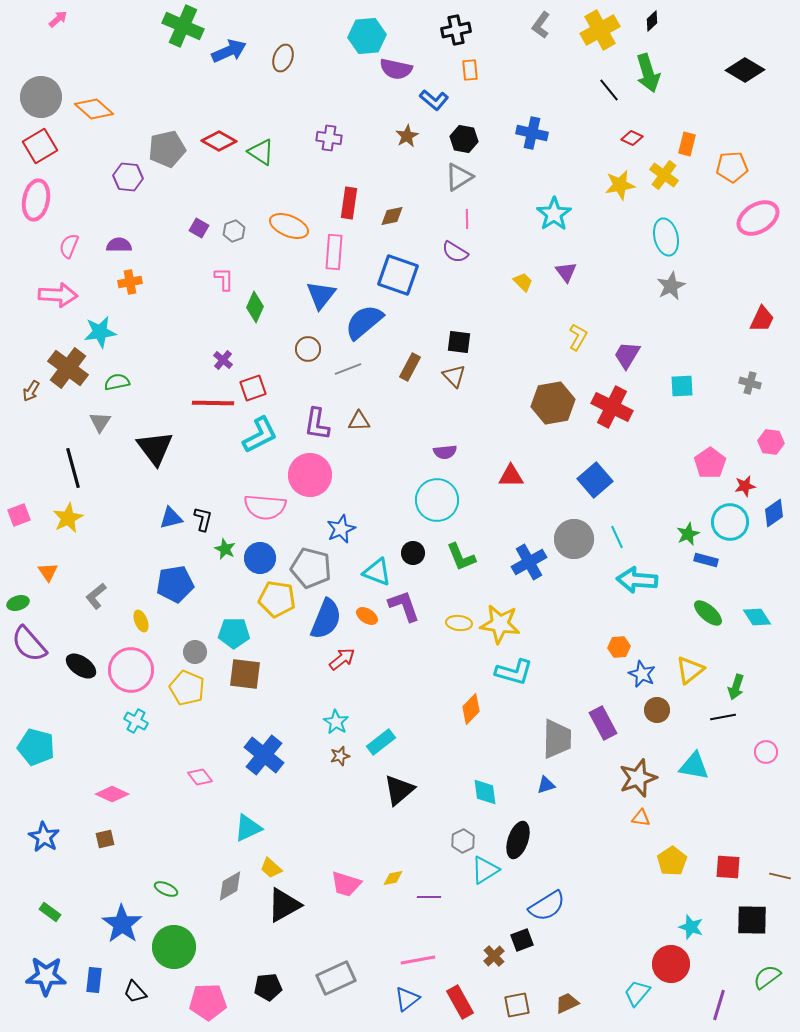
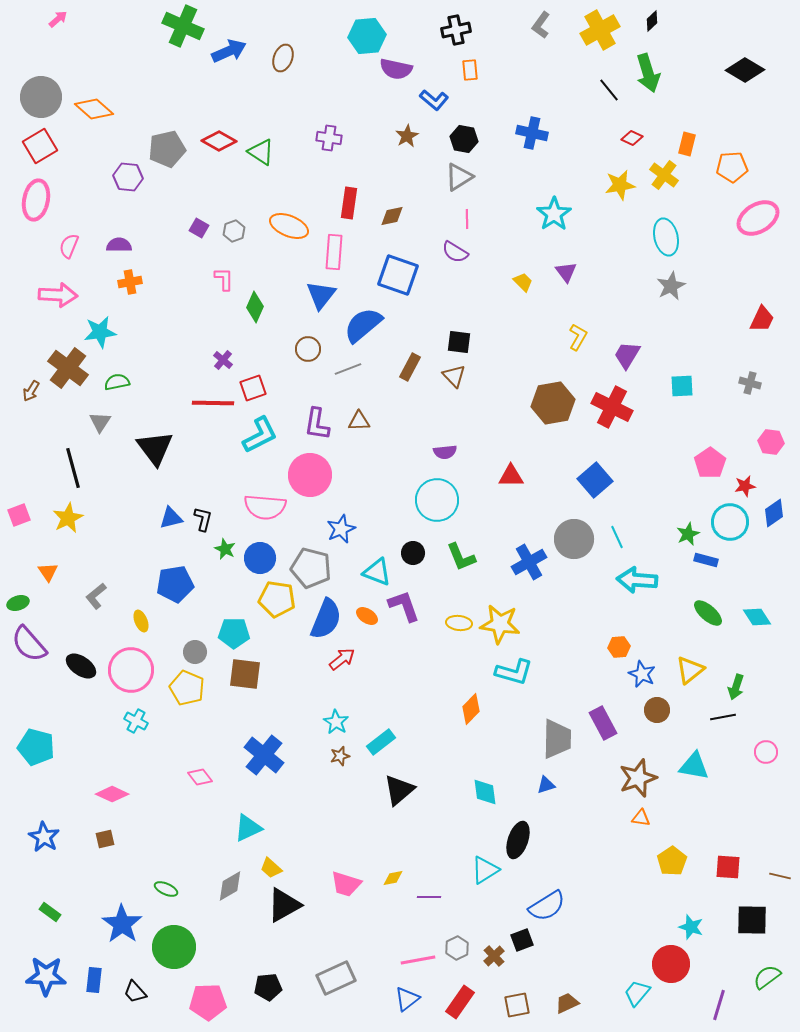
blue semicircle at (364, 322): moved 1 px left, 3 px down
gray hexagon at (463, 841): moved 6 px left, 107 px down
red rectangle at (460, 1002): rotated 64 degrees clockwise
